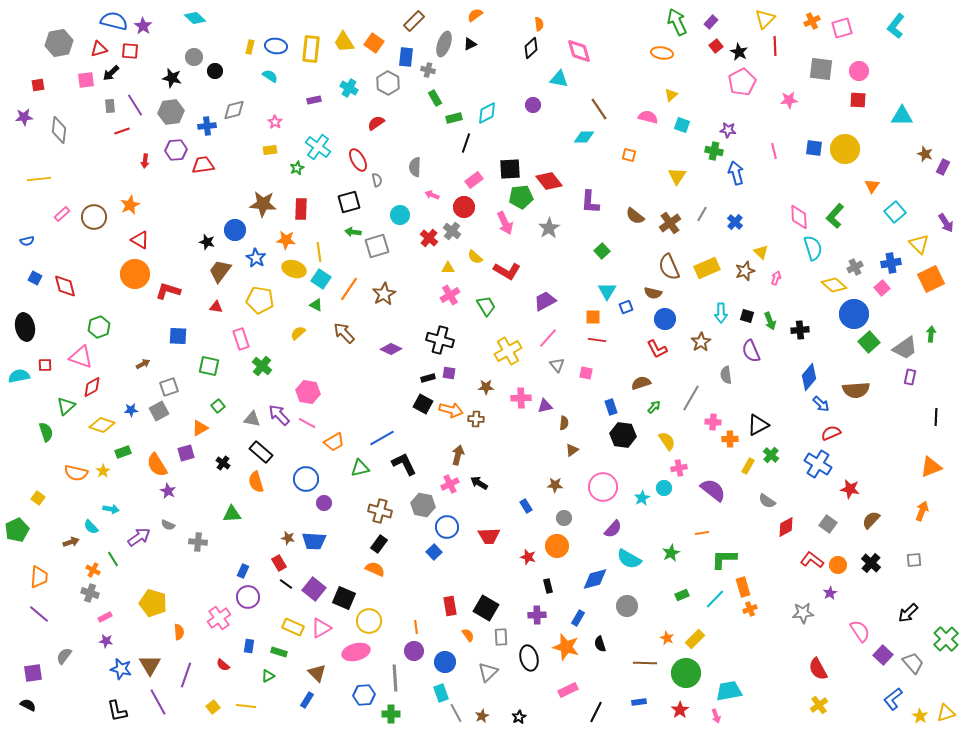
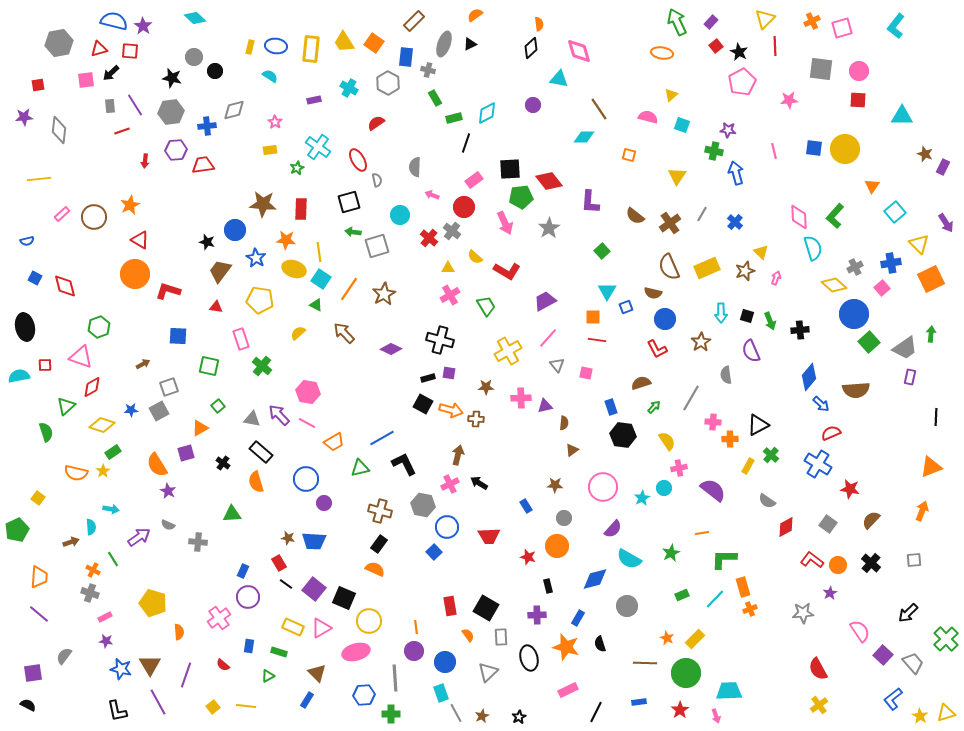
green rectangle at (123, 452): moved 10 px left; rotated 14 degrees counterclockwise
cyan semicircle at (91, 527): rotated 140 degrees counterclockwise
cyan trapezoid at (729, 691): rotated 8 degrees clockwise
